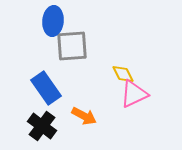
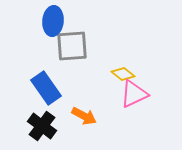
yellow diamond: rotated 25 degrees counterclockwise
